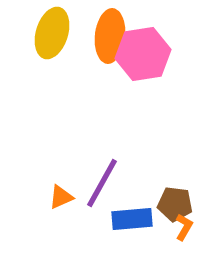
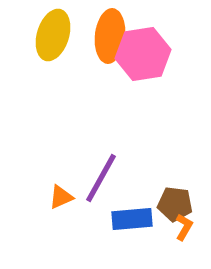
yellow ellipse: moved 1 px right, 2 px down
purple line: moved 1 px left, 5 px up
